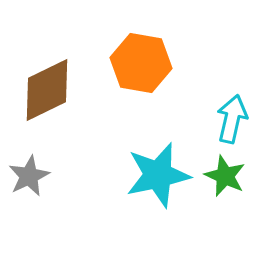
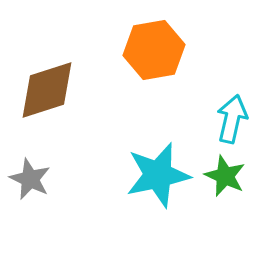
orange hexagon: moved 13 px right, 13 px up; rotated 20 degrees counterclockwise
brown diamond: rotated 8 degrees clockwise
gray star: moved 1 px right, 3 px down; rotated 21 degrees counterclockwise
